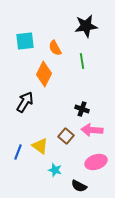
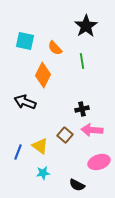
black star: rotated 25 degrees counterclockwise
cyan square: rotated 18 degrees clockwise
orange semicircle: rotated 14 degrees counterclockwise
orange diamond: moved 1 px left, 1 px down
black arrow: rotated 100 degrees counterclockwise
black cross: rotated 32 degrees counterclockwise
brown square: moved 1 px left, 1 px up
pink ellipse: moved 3 px right
cyan star: moved 12 px left, 3 px down; rotated 24 degrees counterclockwise
black semicircle: moved 2 px left, 1 px up
